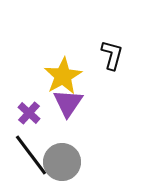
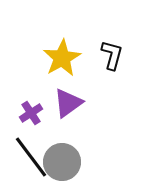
yellow star: moved 1 px left, 18 px up
purple triangle: rotated 20 degrees clockwise
purple cross: moved 2 px right; rotated 15 degrees clockwise
black line: moved 2 px down
